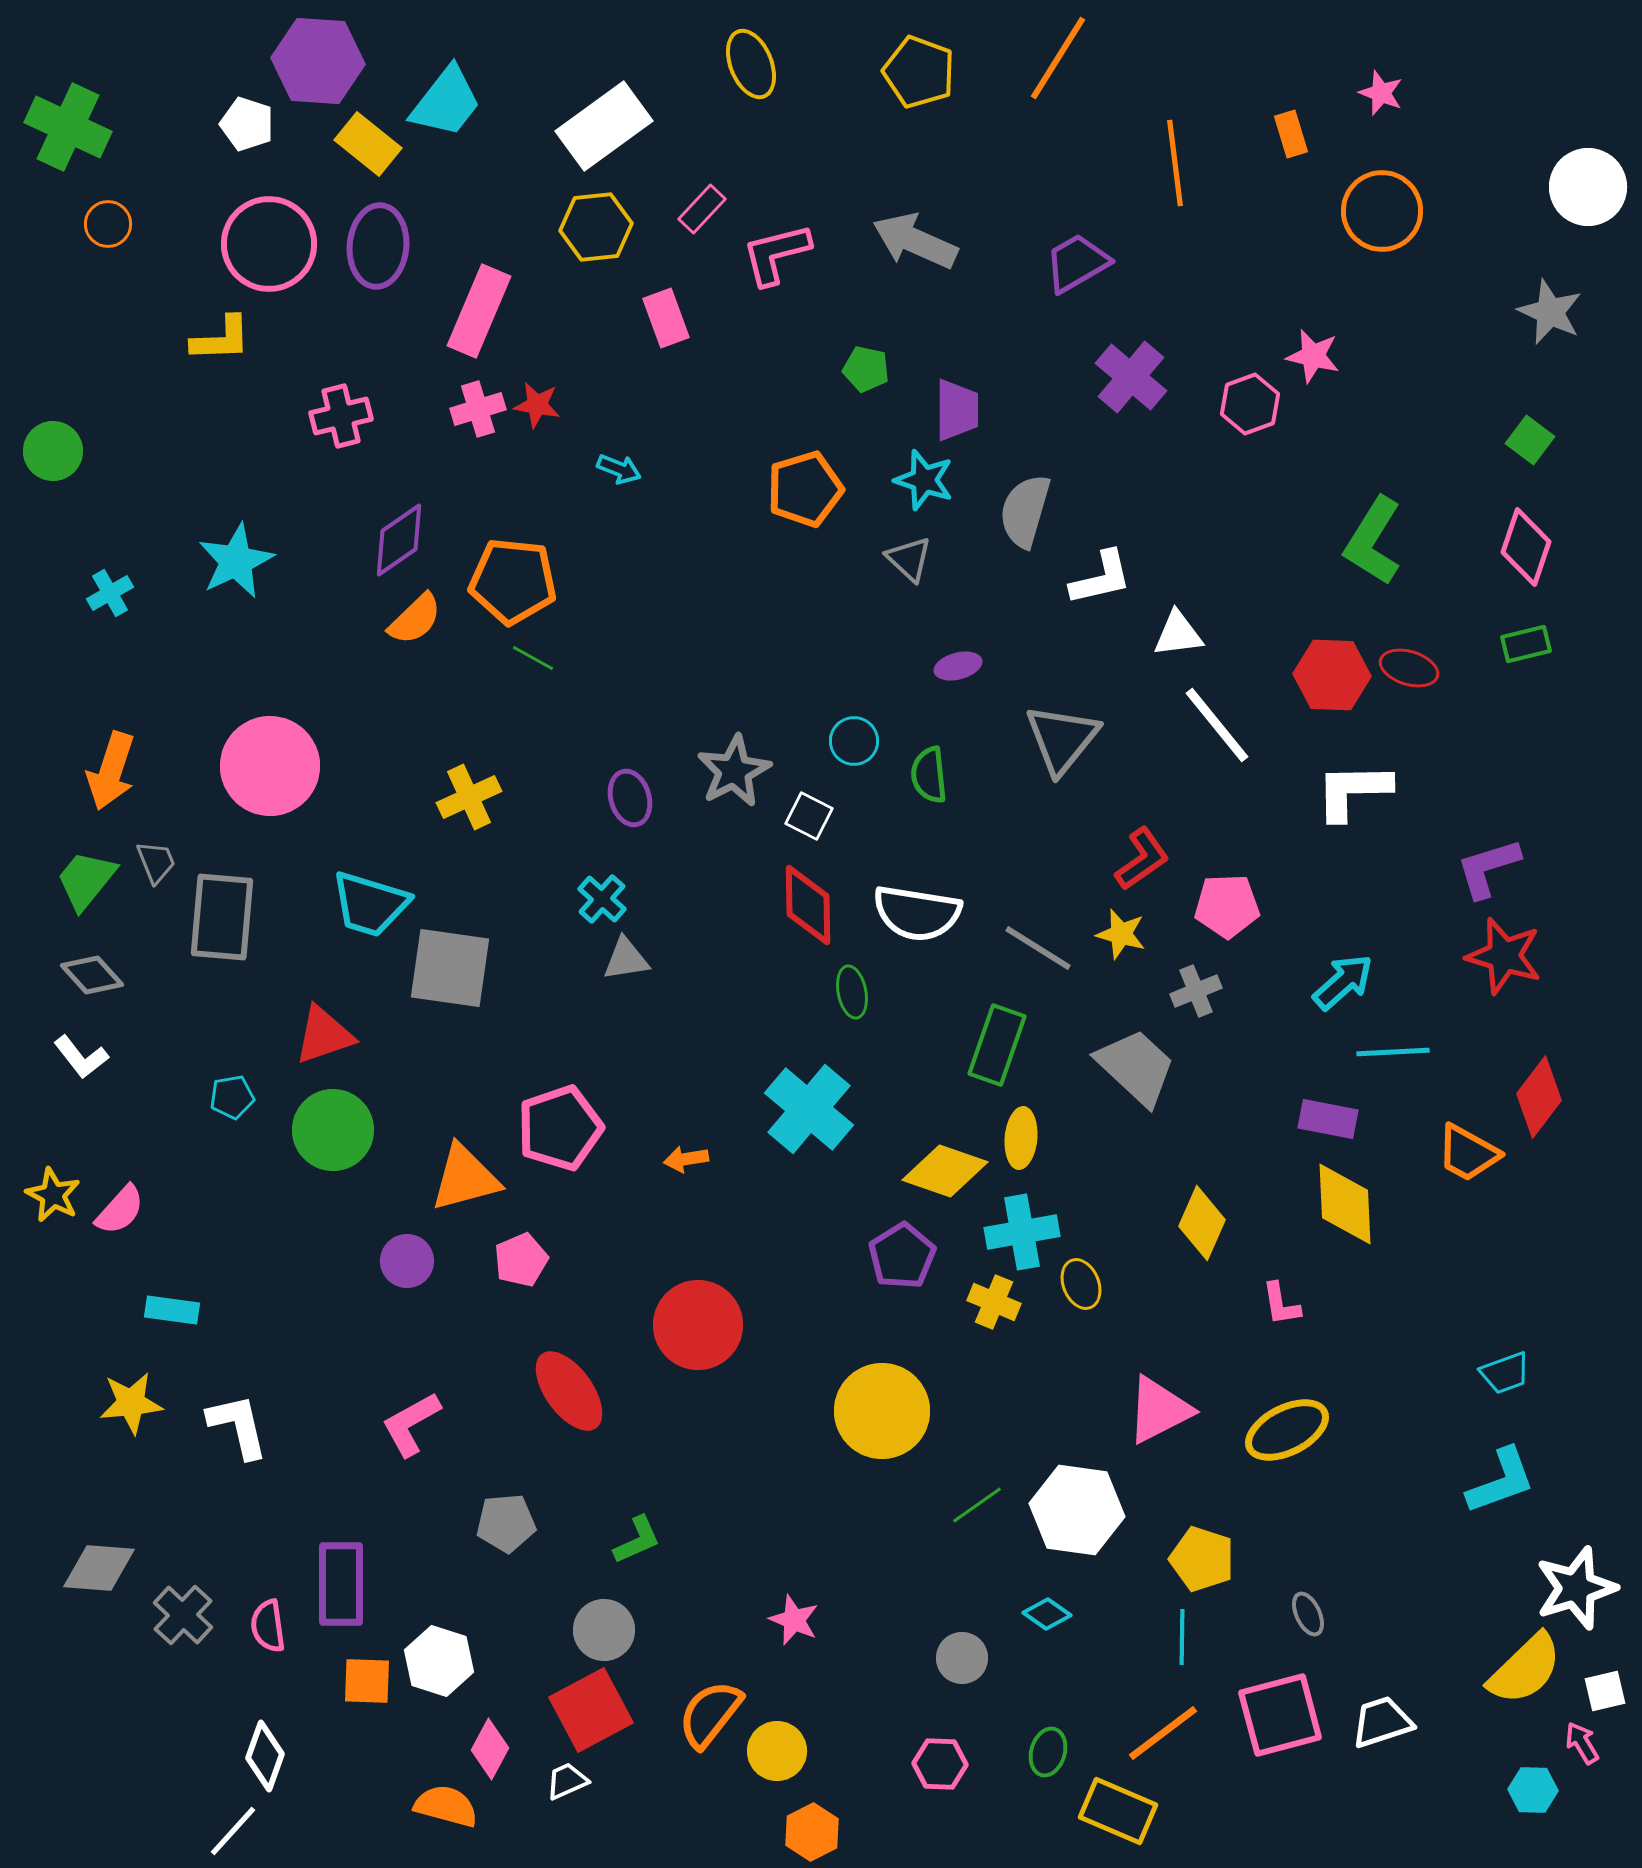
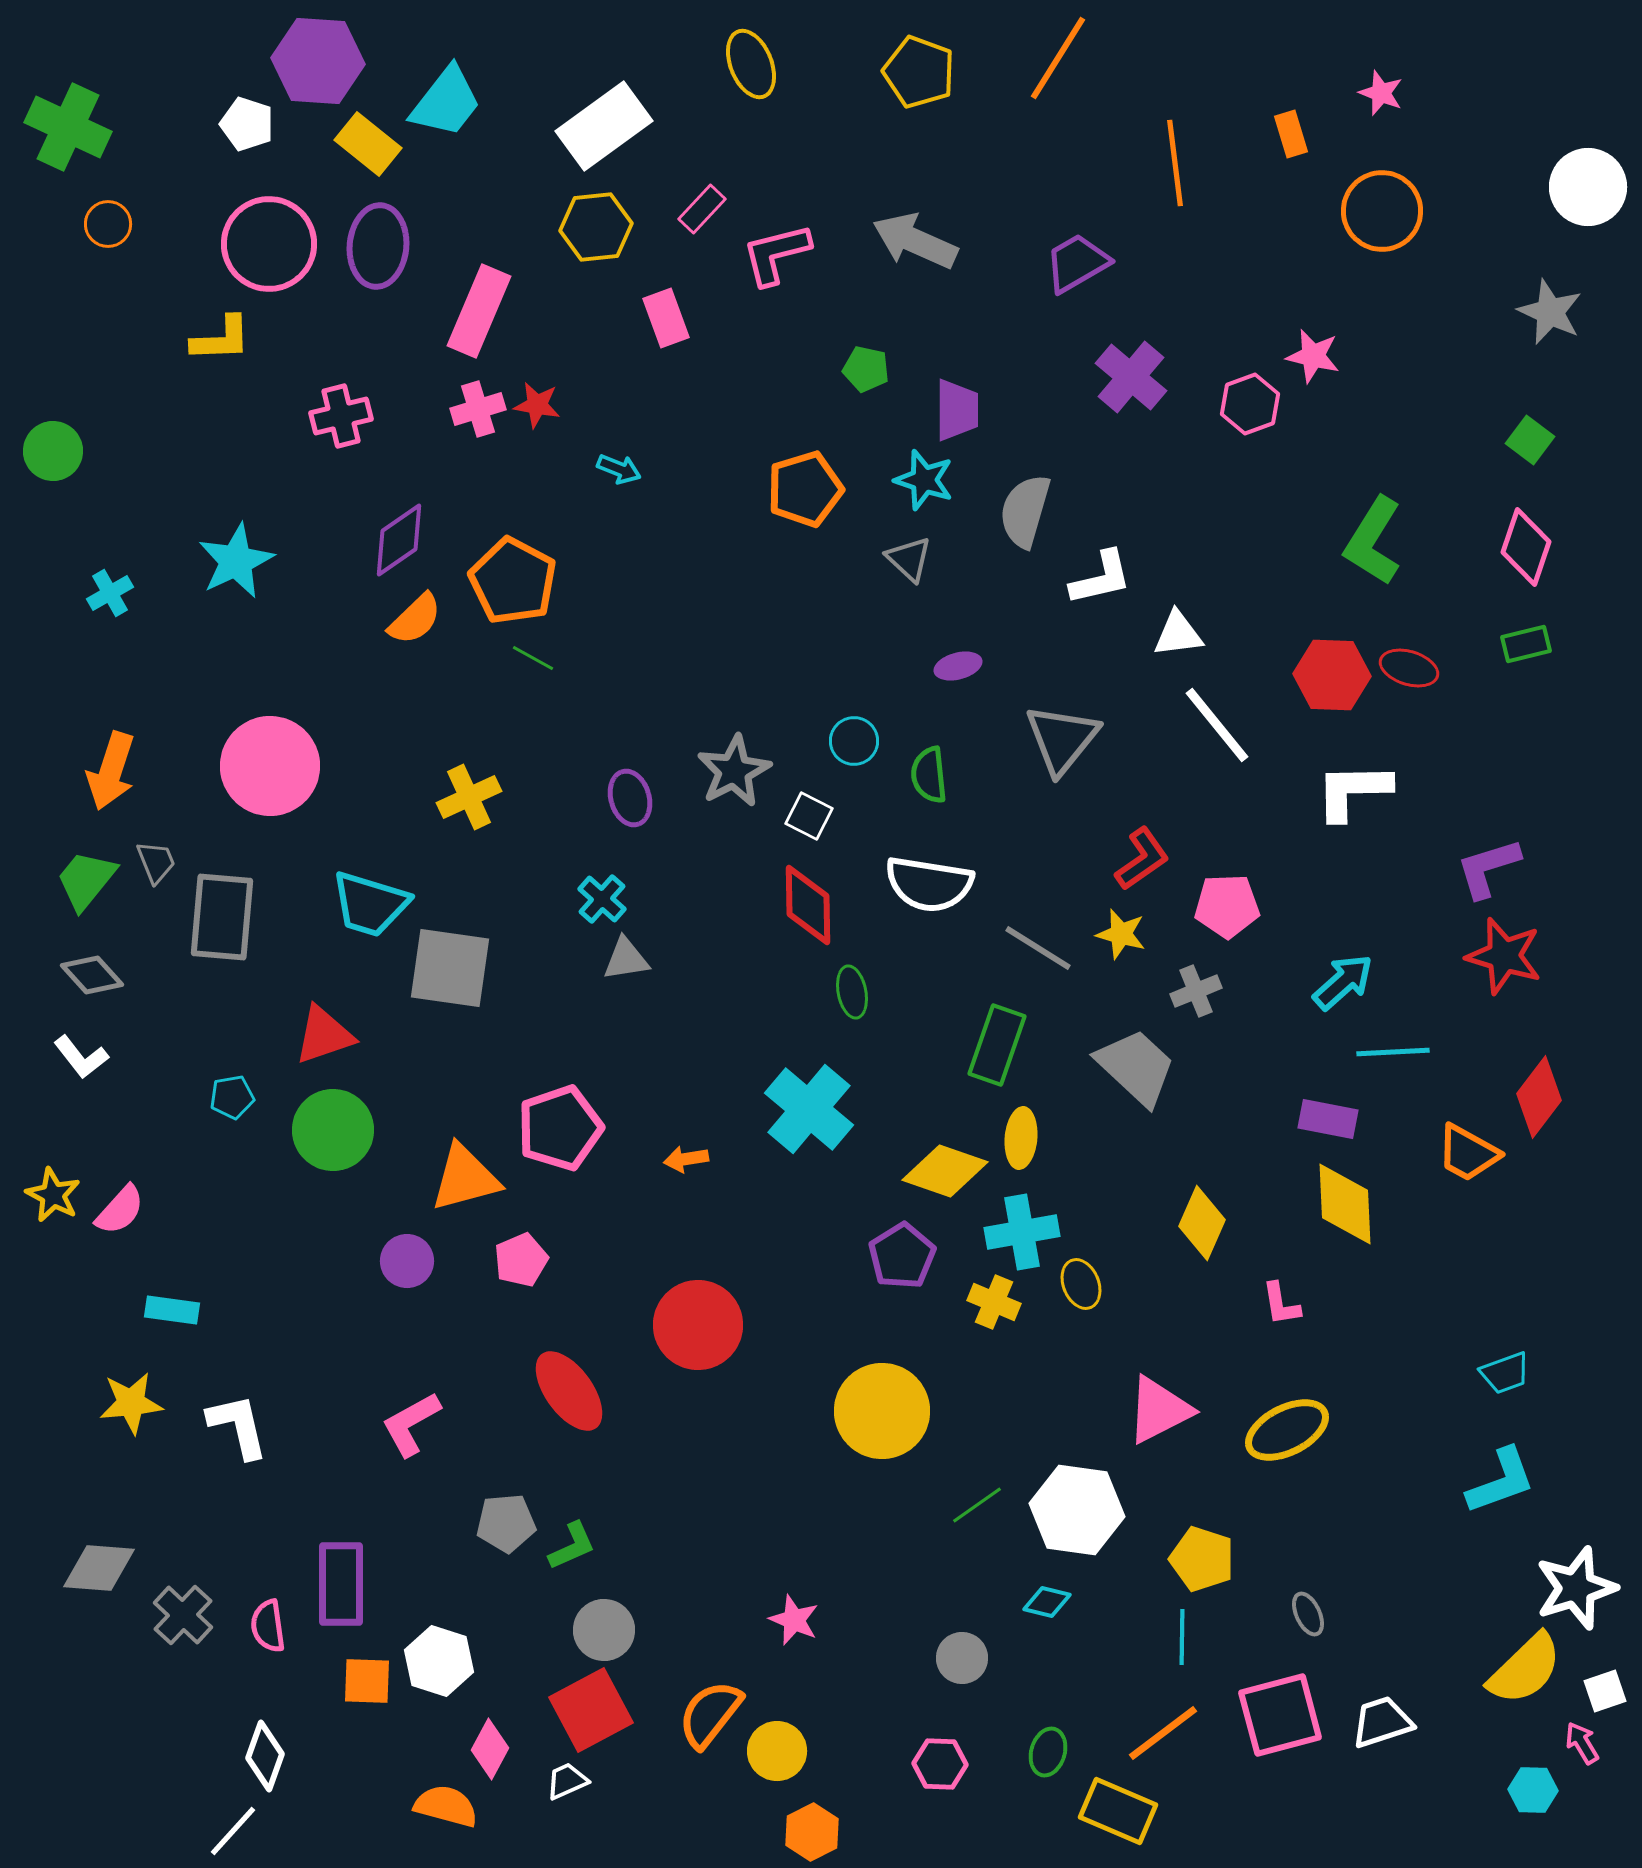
orange pentagon at (513, 581): rotated 22 degrees clockwise
white semicircle at (917, 913): moved 12 px right, 29 px up
green L-shape at (637, 1540): moved 65 px left, 6 px down
cyan diamond at (1047, 1614): moved 12 px up; rotated 21 degrees counterclockwise
white square at (1605, 1691): rotated 6 degrees counterclockwise
